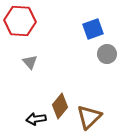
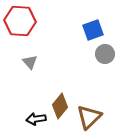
blue square: moved 1 px down
gray circle: moved 2 px left
